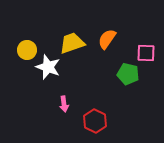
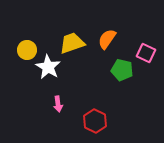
pink square: rotated 24 degrees clockwise
white star: rotated 10 degrees clockwise
green pentagon: moved 6 px left, 4 px up
pink arrow: moved 6 px left
